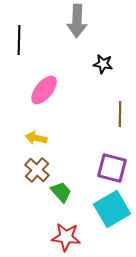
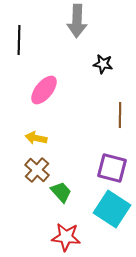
brown line: moved 1 px down
cyan square: rotated 27 degrees counterclockwise
